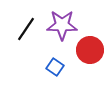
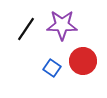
red circle: moved 7 px left, 11 px down
blue square: moved 3 px left, 1 px down
